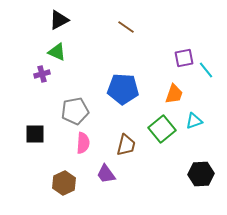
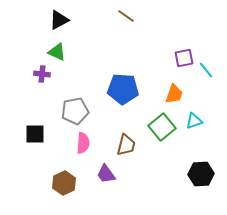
brown line: moved 11 px up
purple cross: rotated 21 degrees clockwise
green square: moved 2 px up
